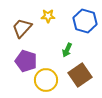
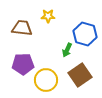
blue hexagon: moved 13 px down
brown trapezoid: rotated 55 degrees clockwise
purple pentagon: moved 3 px left, 3 px down; rotated 20 degrees counterclockwise
